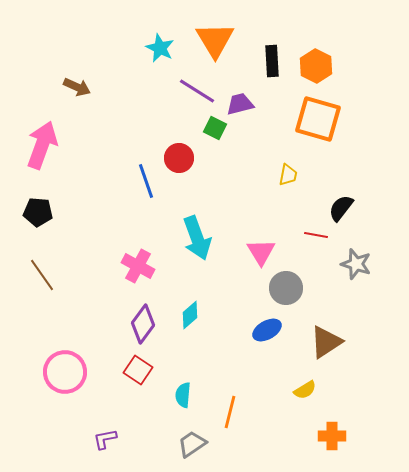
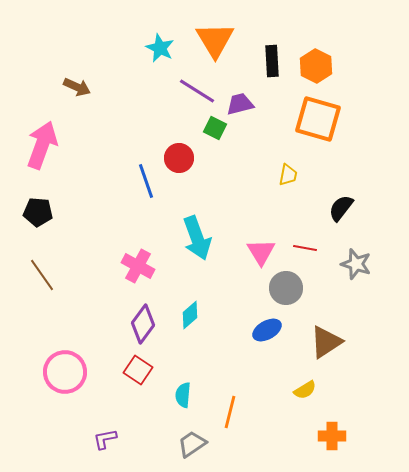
red line: moved 11 px left, 13 px down
